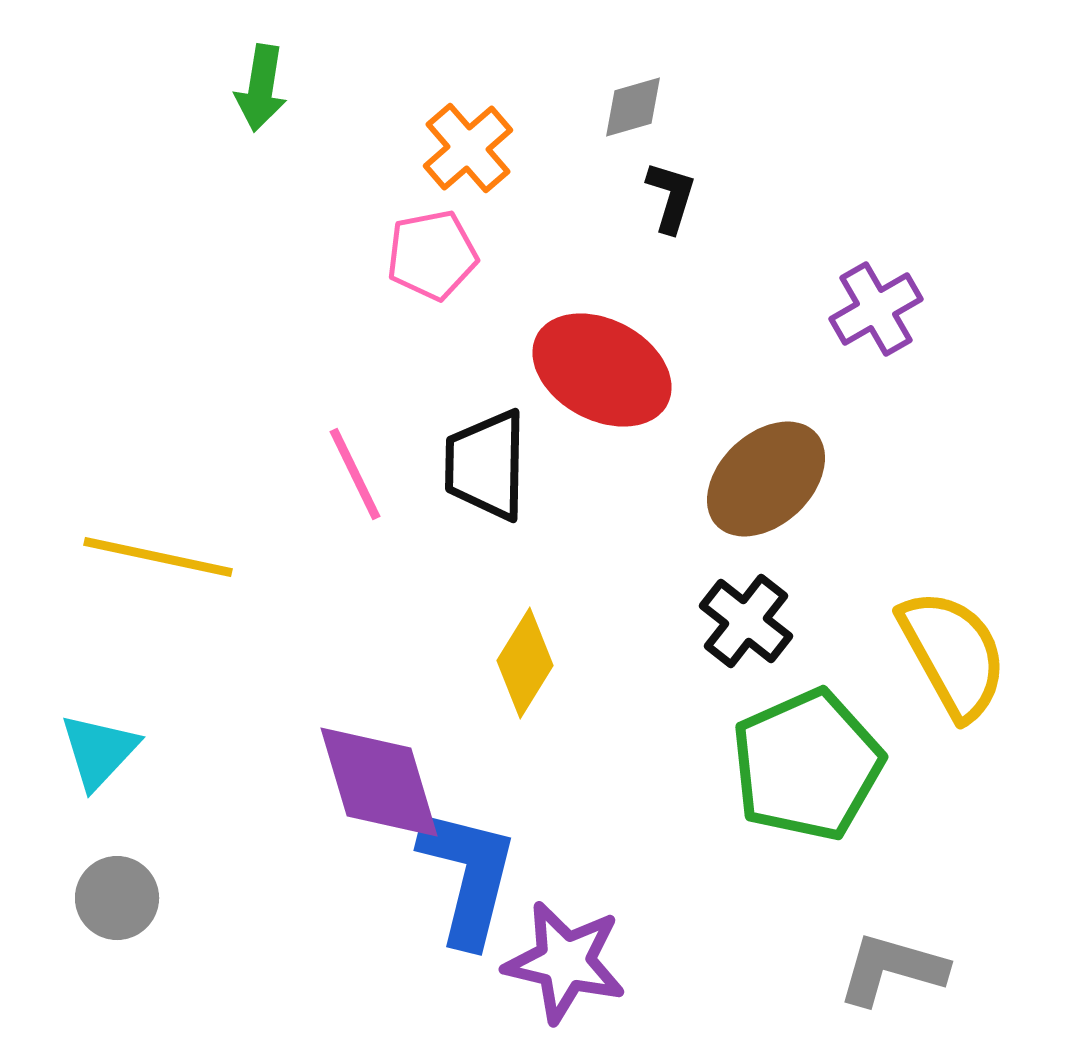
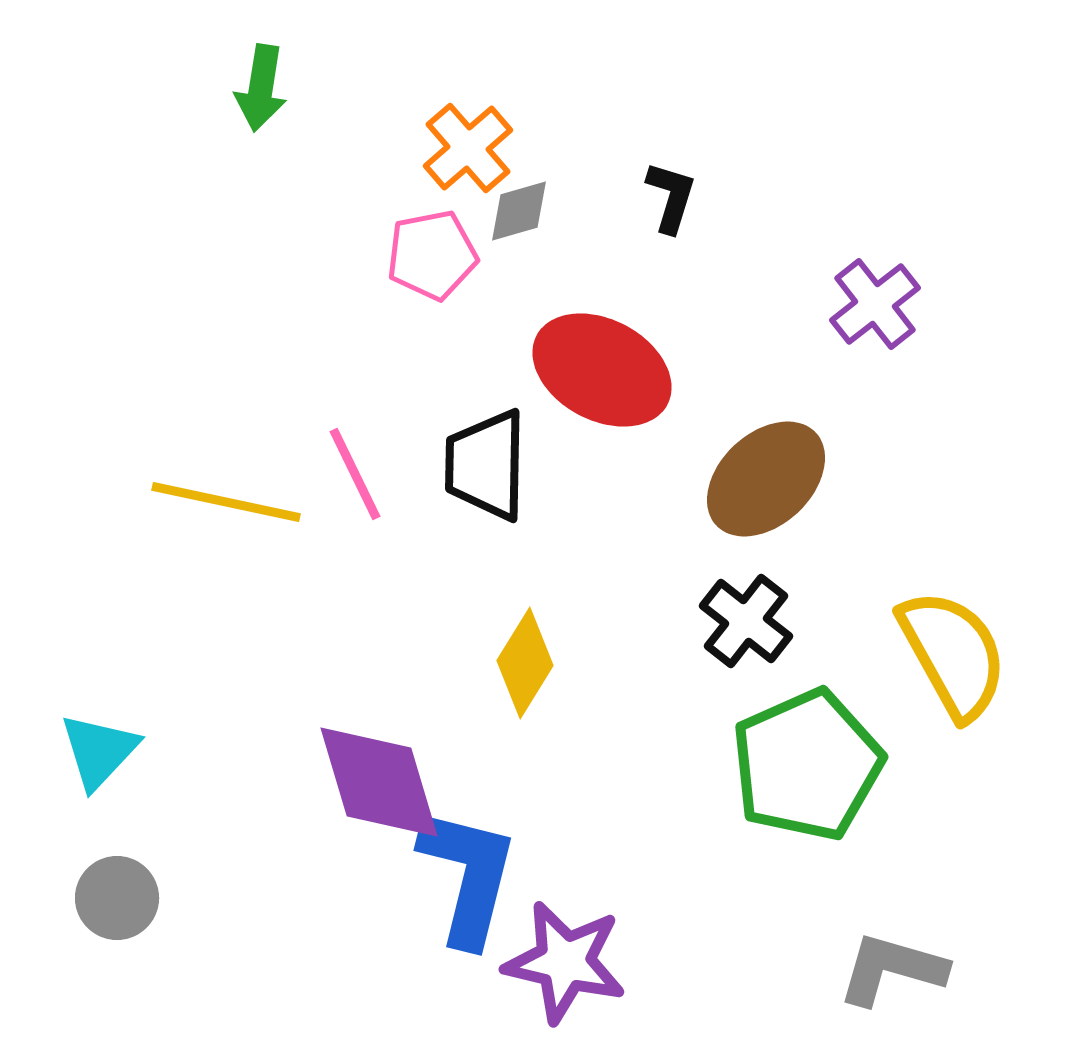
gray diamond: moved 114 px left, 104 px down
purple cross: moved 1 px left, 5 px up; rotated 8 degrees counterclockwise
yellow line: moved 68 px right, 55 px up
